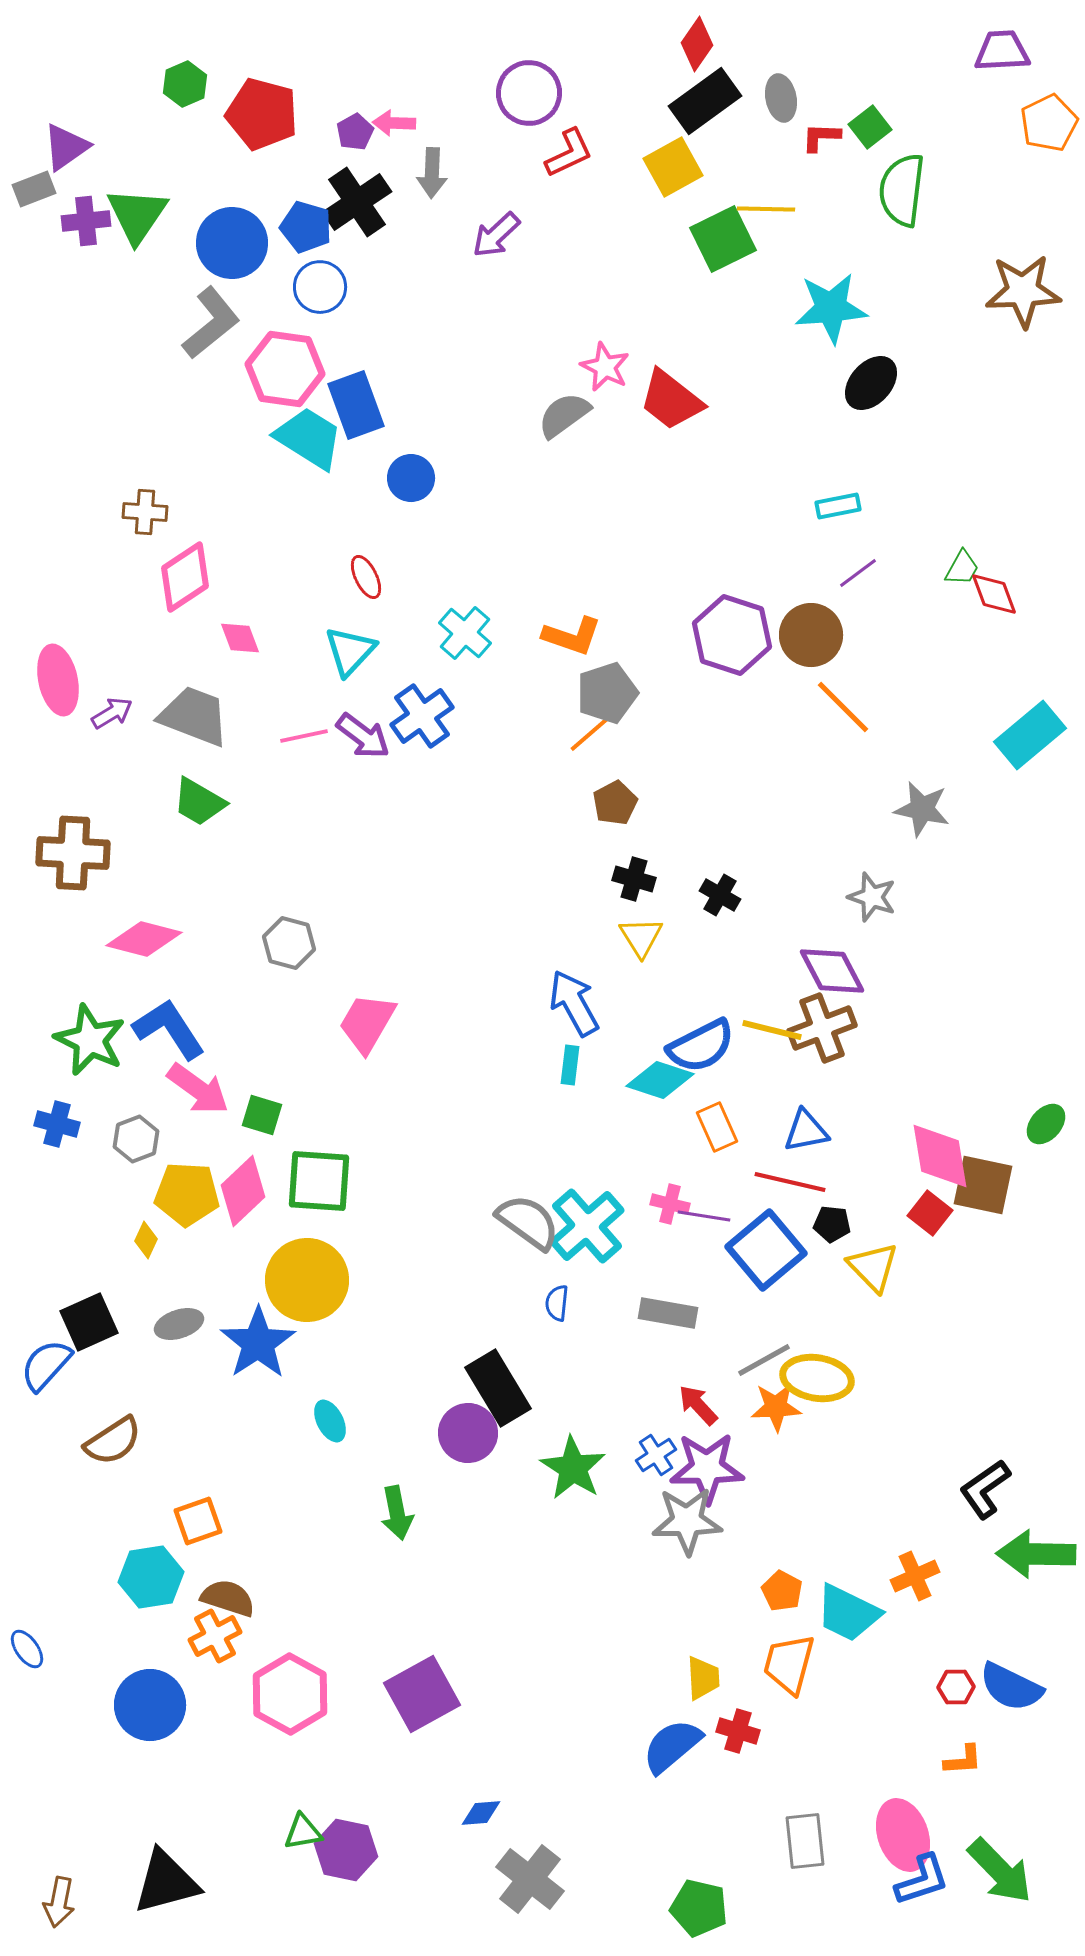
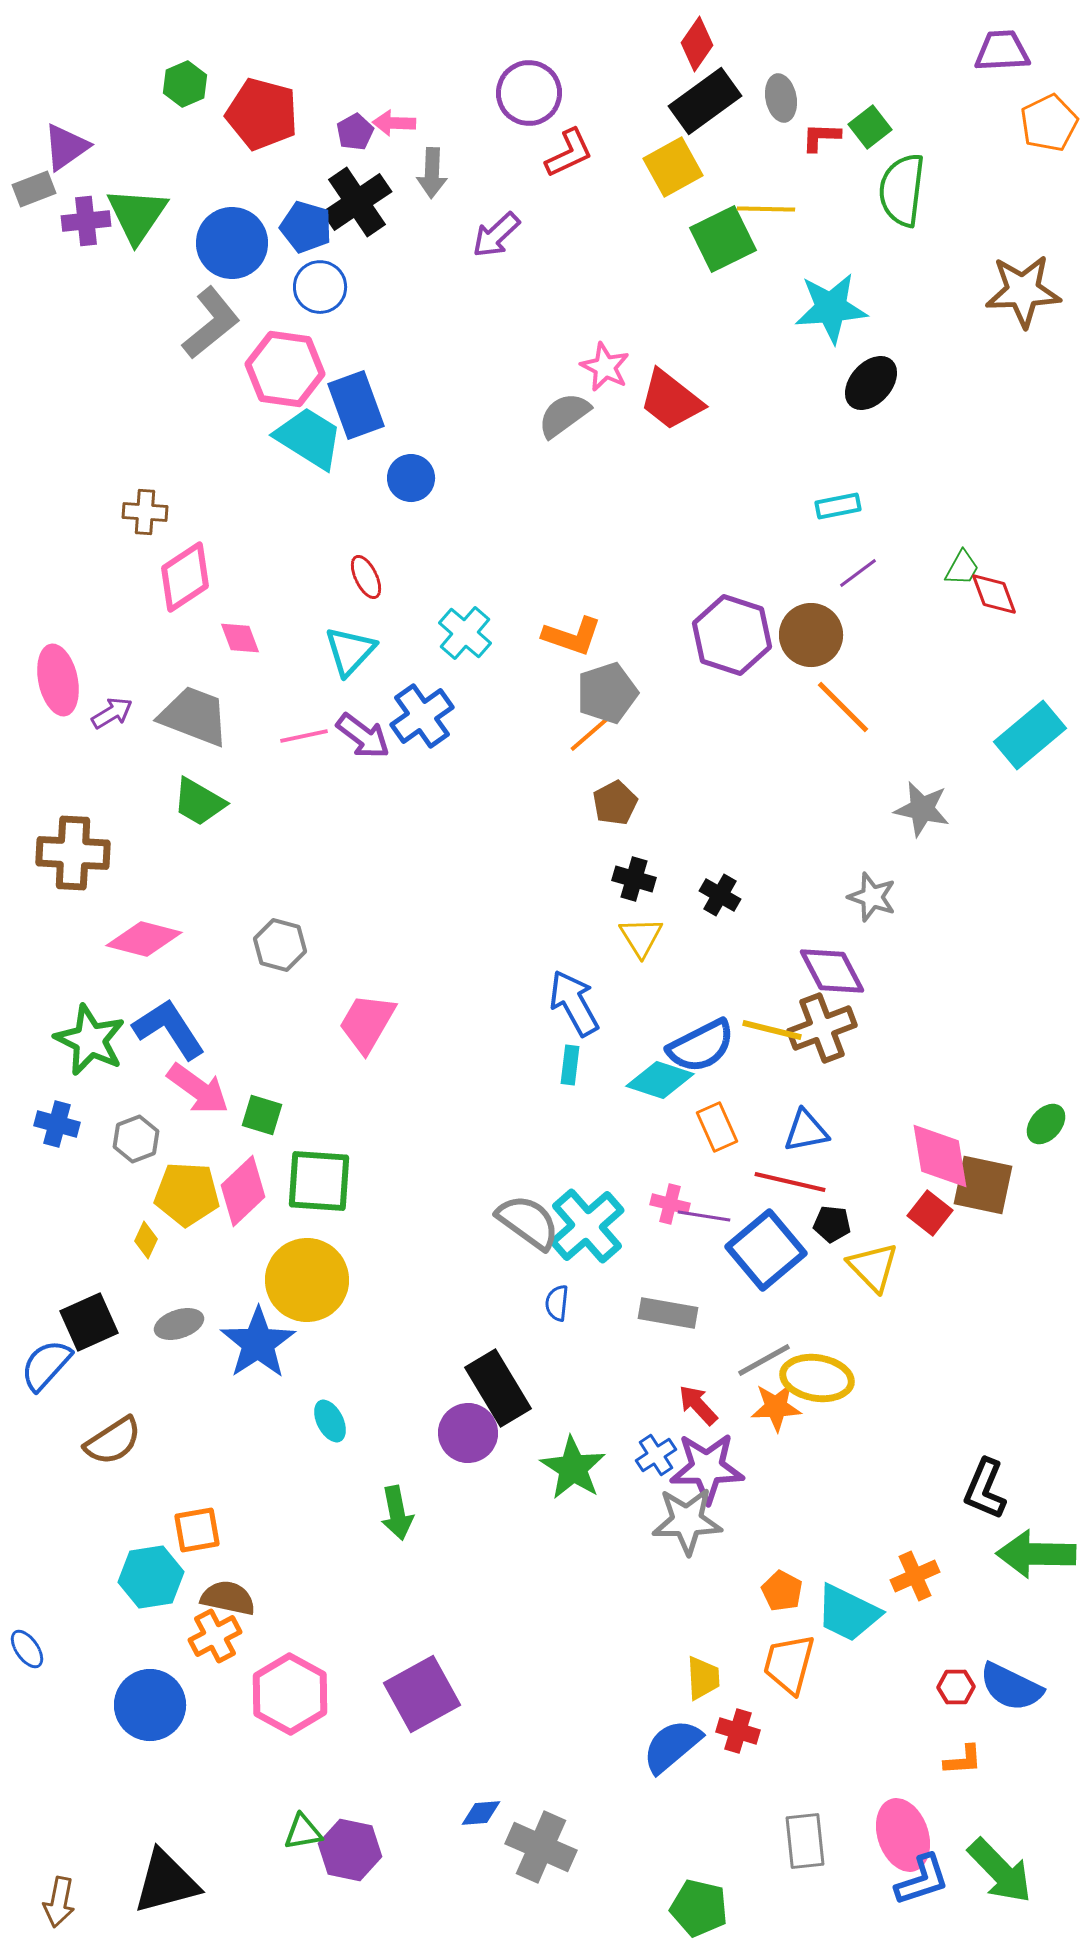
gray hexagon at (289, 943): moved 9 px left, 2 px down
black L-shape at (985, 1489): rotated 32 degrees counterclockwise
orange square at (198, 1521): moved 1 px left, 9 px down; rotated 9 degrees clockwise
brown semicircle at (228, 1598): rotated 6 degrees counterclockwise
purple hexagon at (346, 1850): moved 4 px right
gray cross at (530, 1879): moved 11 px right, 32 px up; rotated 14 degrees counterclockwise
